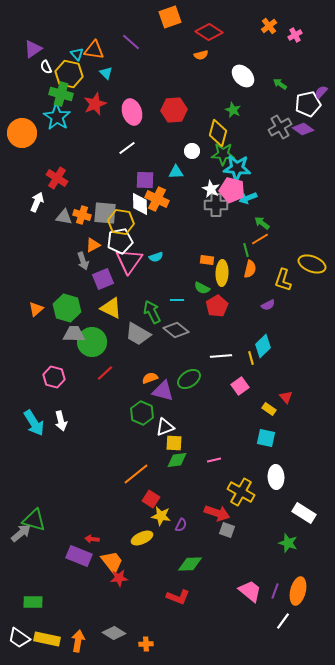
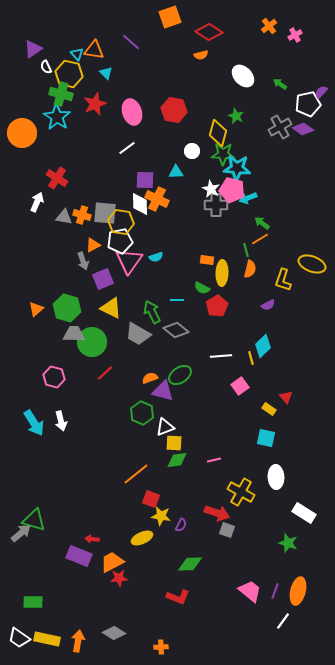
red hexagon at (174, 110): rotated 15 degrees clockwise
green star at (233, 110): moved 3 px right, 6 px down
green ellipse at (189, 379): moved 9 px left, 4 px up
red square at (151, 499): rotated 12 degrees counterclockwise
orange trapezoid at (112, 562): rotated 80 degrees counterclockwise
orange cross at (146, 644): moved 15 px right, 3 px down
